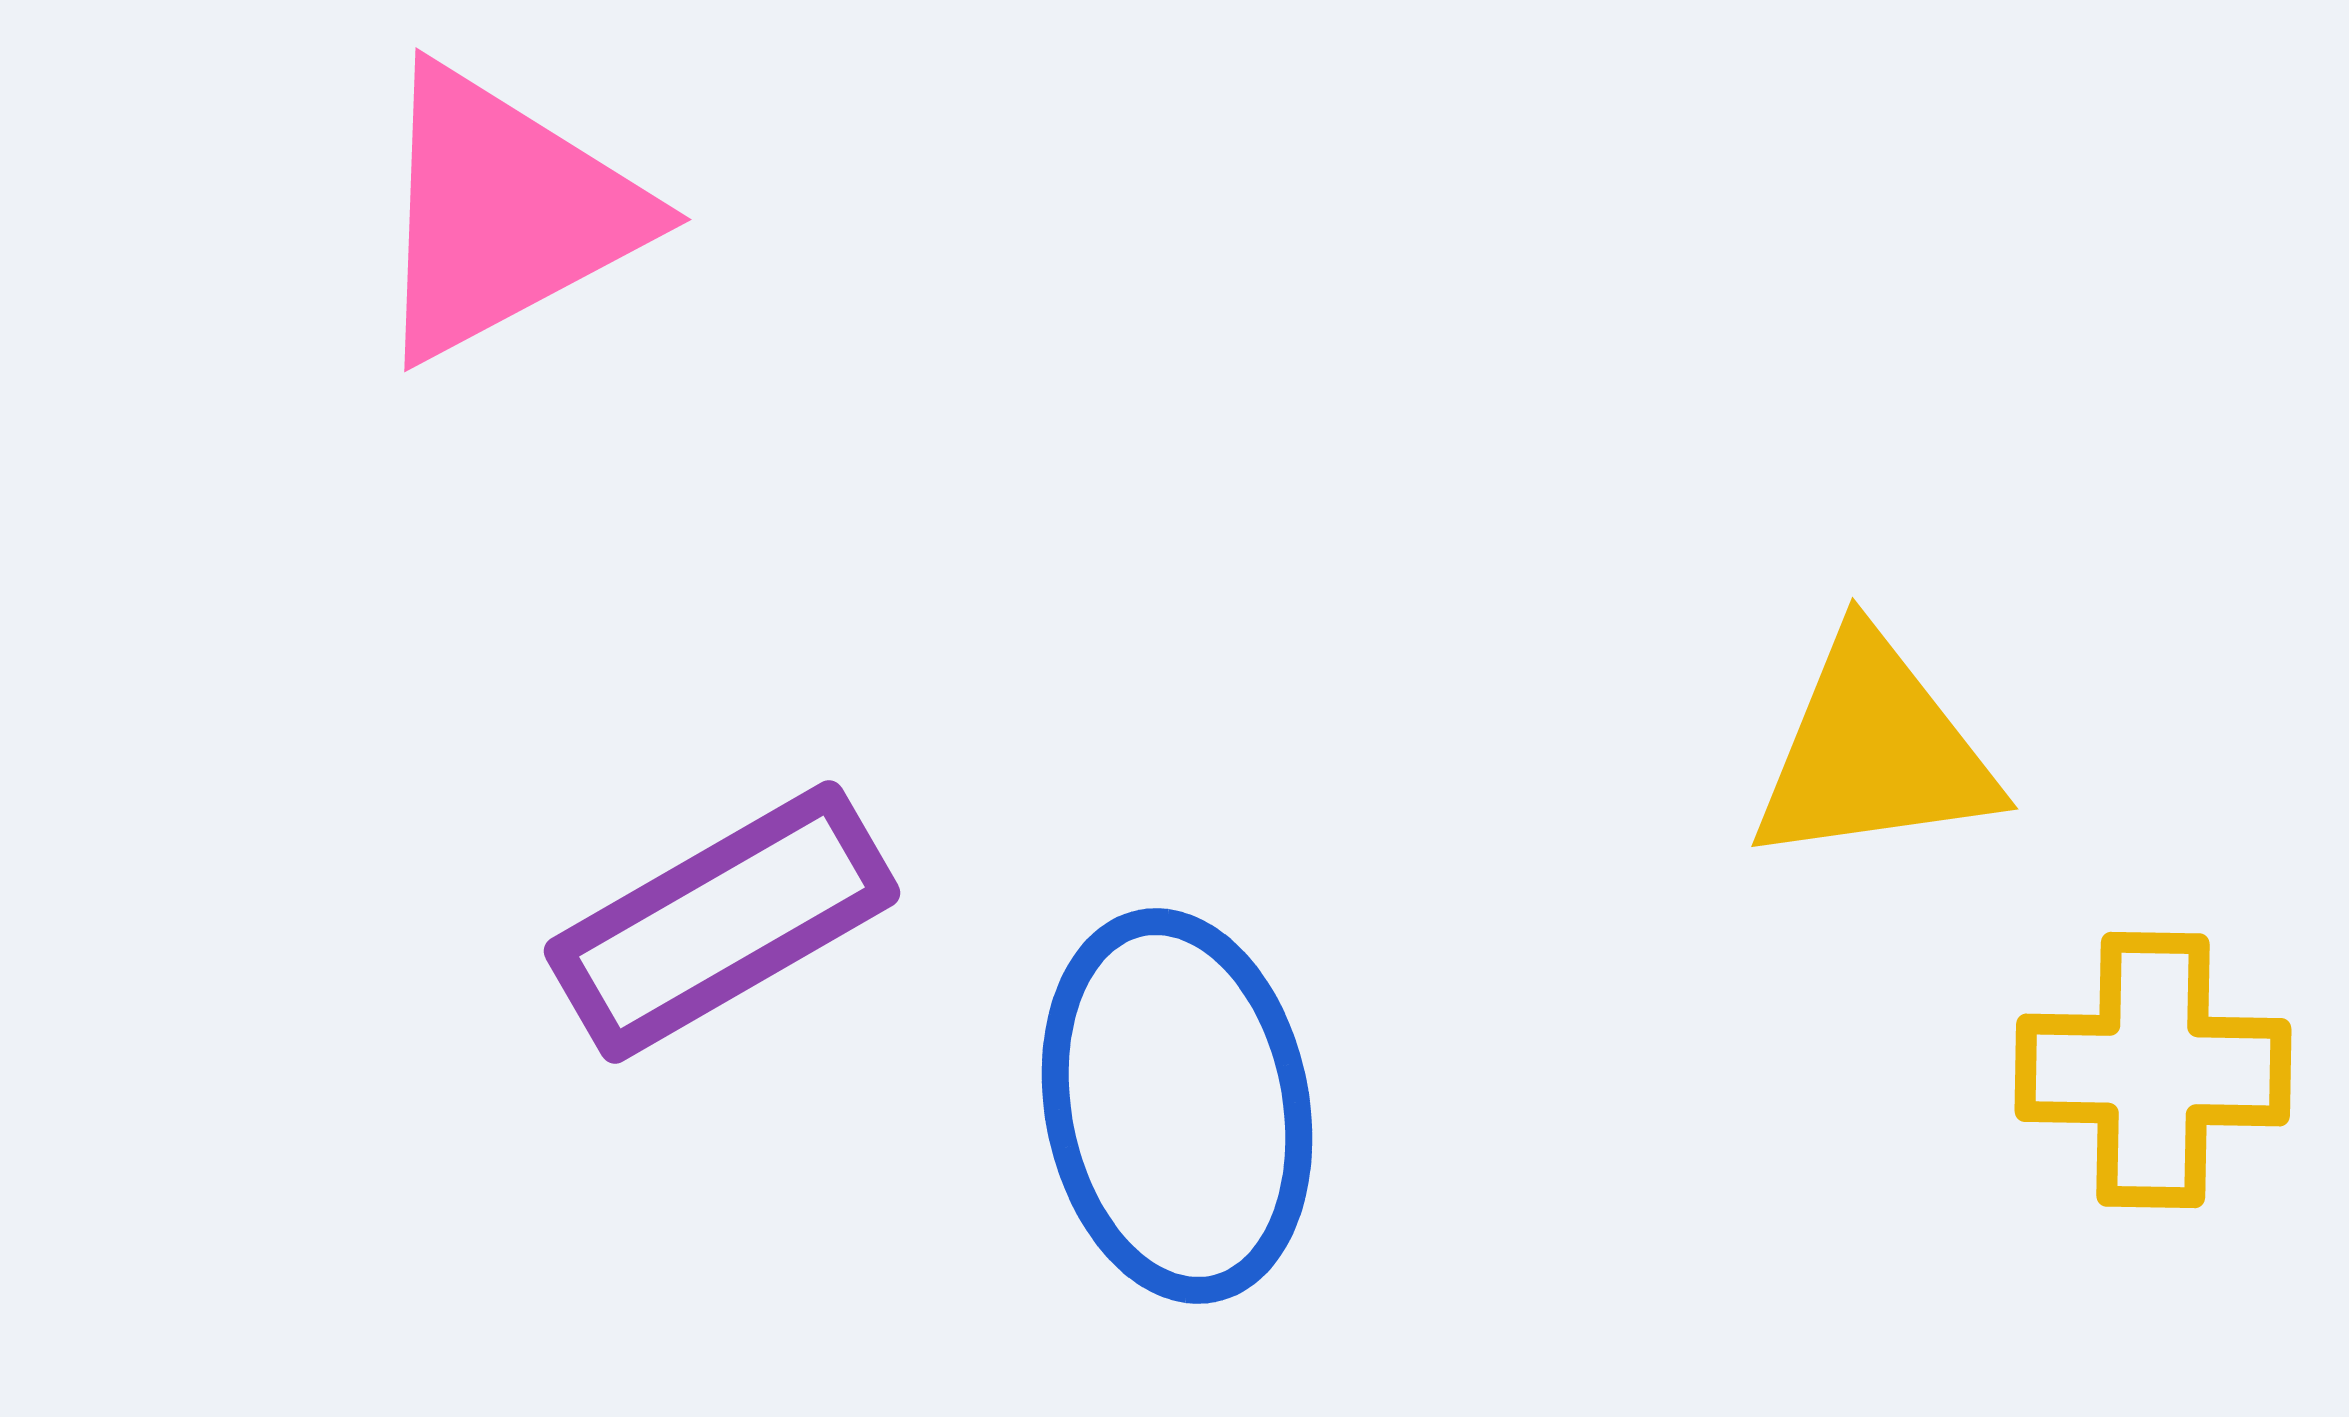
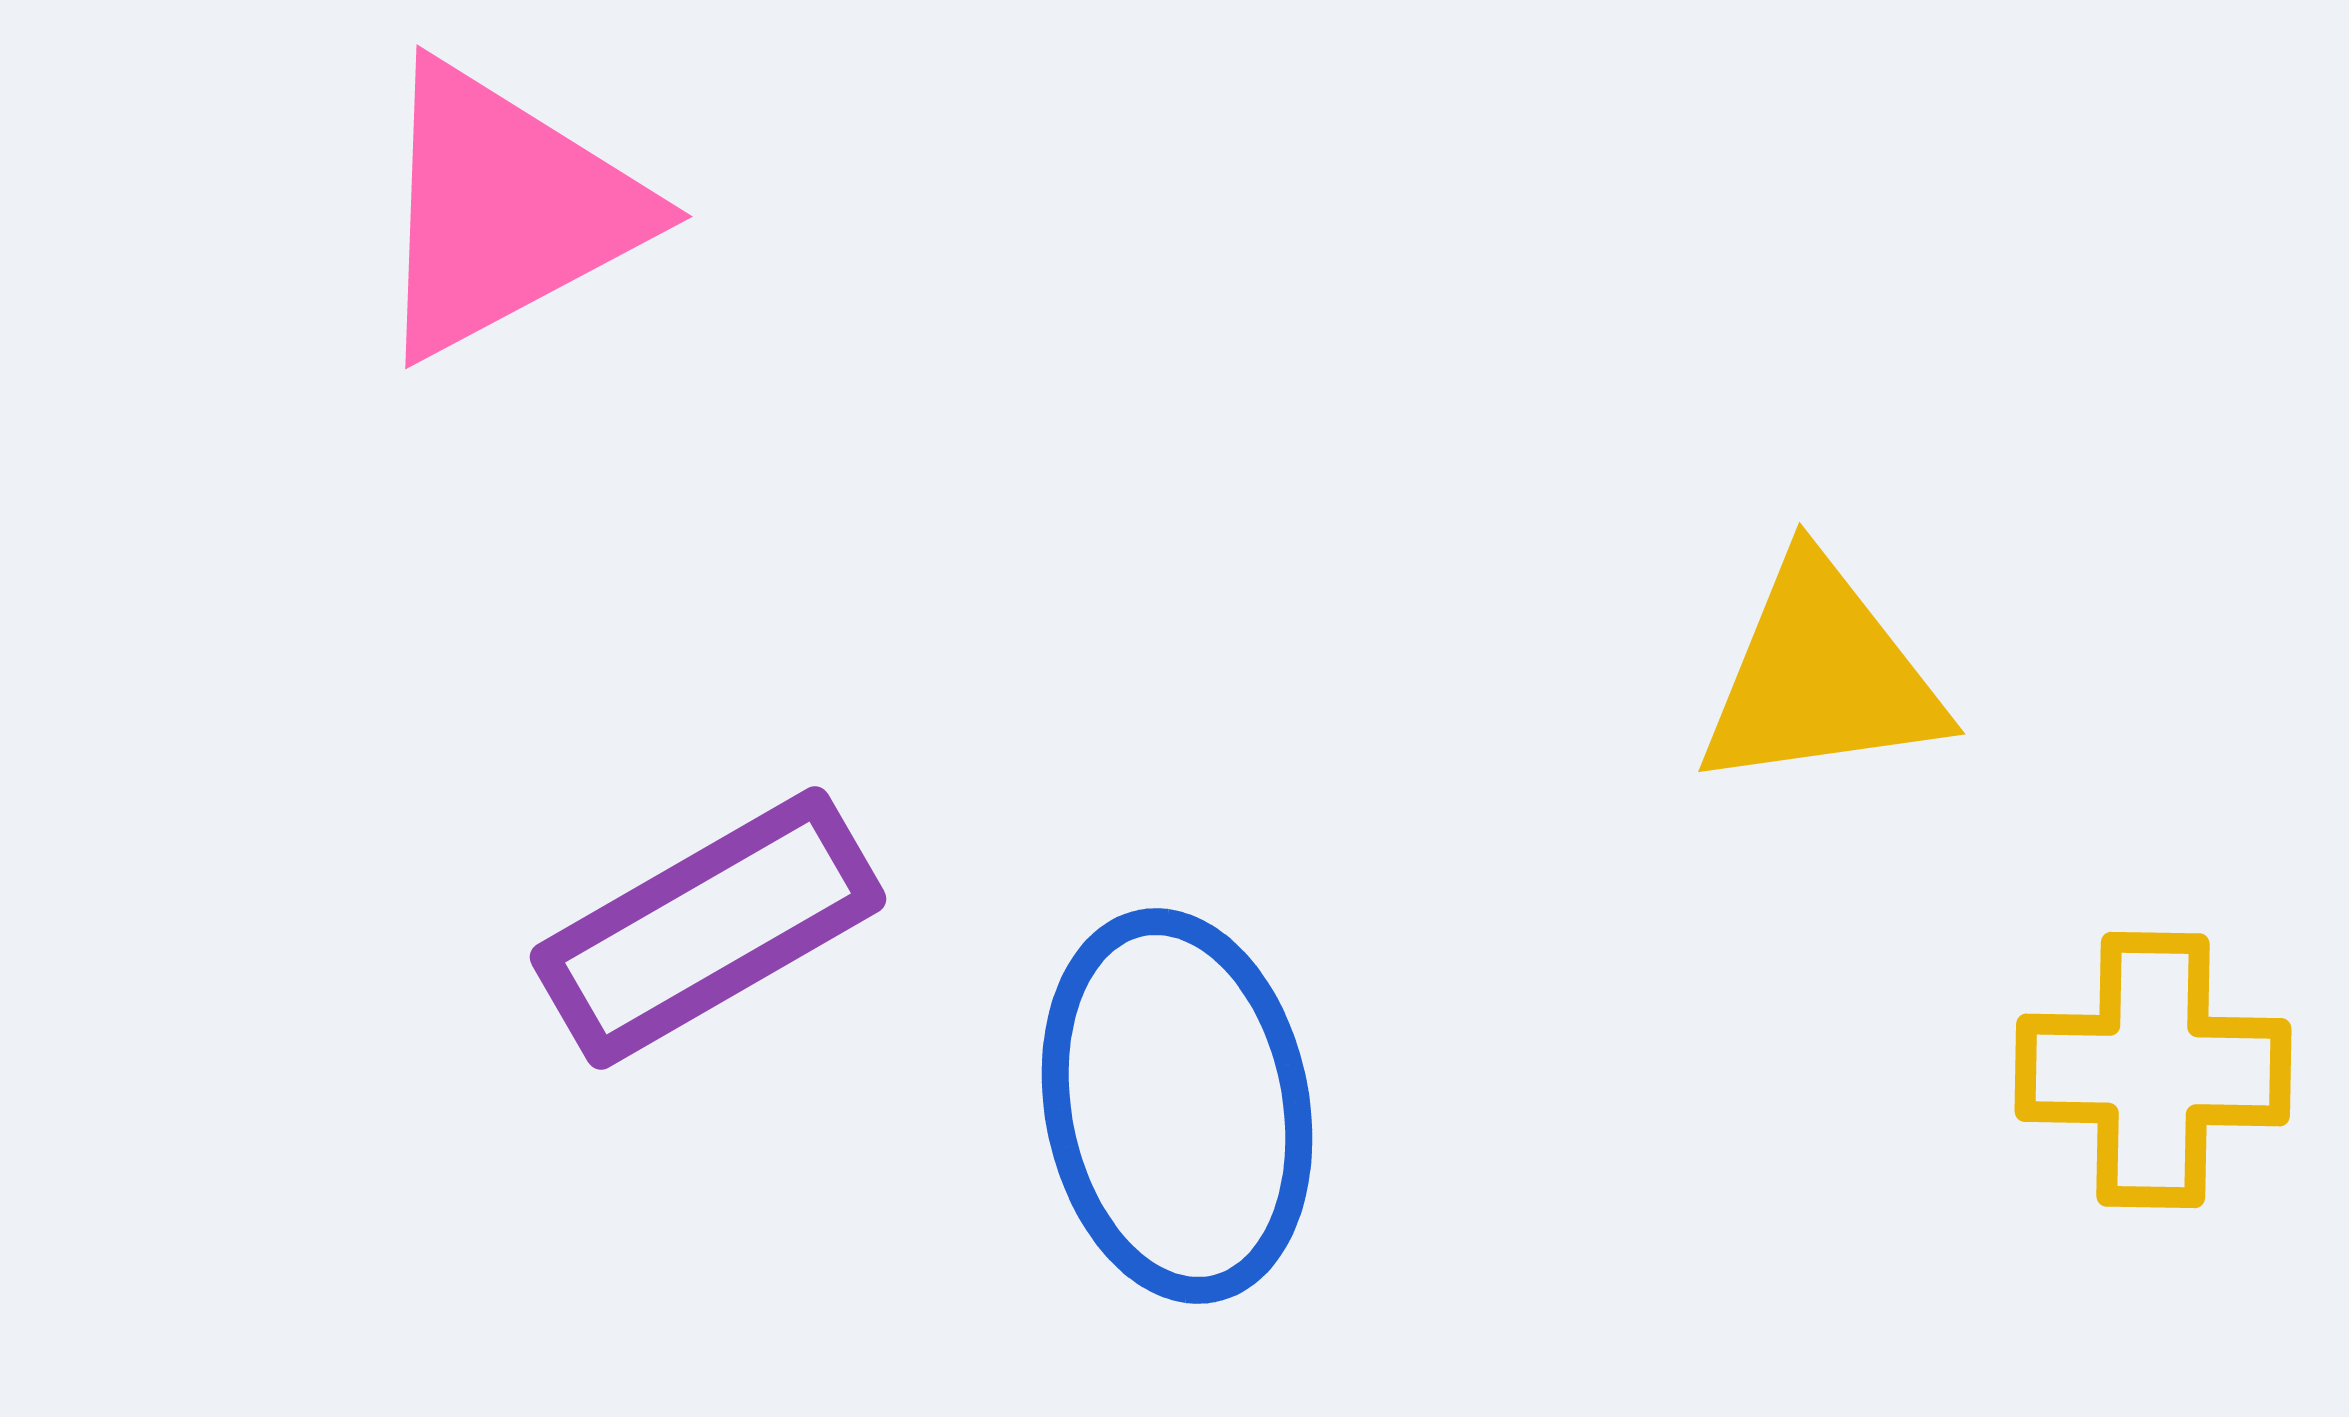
pink triangle: moved 1 px right, 3 px up
yellow triangle: moved 53 px left, 75 px up
purple rectangle: moved 14 px left, 6 px down
